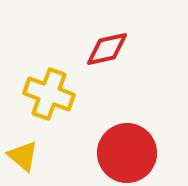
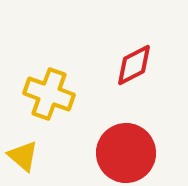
red diamond: moved 27 px right, 16 px down; rotated 15 degrees counterclockwise
red circle: moved 1 px left
